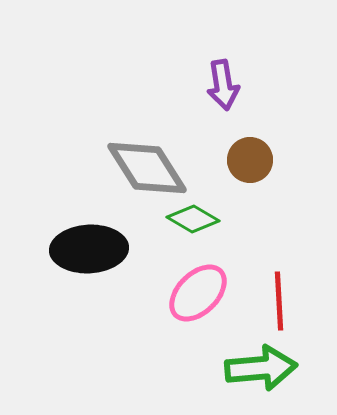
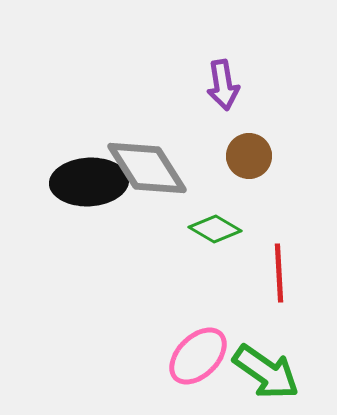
brown circle: moved 1 px left, 4 px up
green diamond: moved 22 px right, 10 px down
black ellipse: moved 67 px up
pink ellipse: moved 63 px down
red line: moved 28 px up
green arrow: moved 5 px right, 4 px down; rotated 40 degrees clockwise
